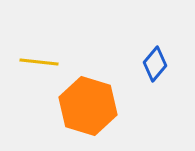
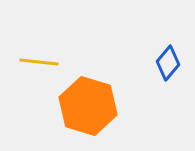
blue diamond: moved 13 px right, 1 px up
